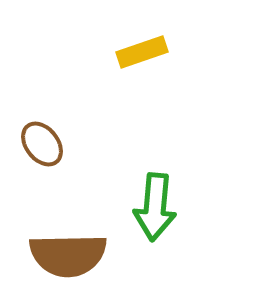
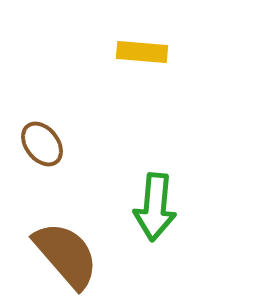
yellow rectangle: rotated 24 degrees clockwise
brown semicircle: moved 2 px left; rotated 130 degrees counterclockwise
